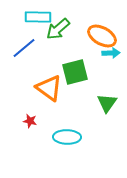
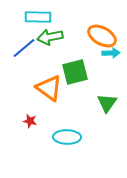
green arrow: moved 8 px left, 8 px down; rotated 30 degrees clockwise
